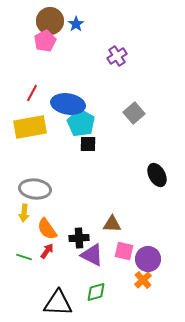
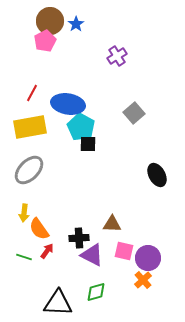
cyan pentagon: moved 4 px down
gray ellipse: moved 6 px left, 19 px up; rotated 52 degrees counterclockwise
orange semicircle: moved 8 px left
purple circle: moved 1 px up
